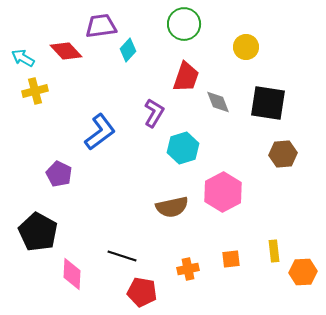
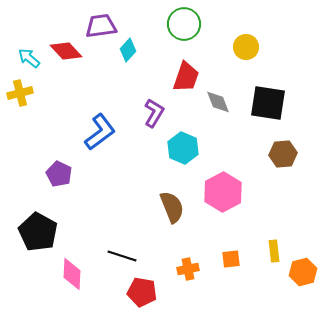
cyan arrow: moved 6 px right; rotated 10 degrees clockwise
yellow cross: moved 15 px left, 2 px down
cyan hexagon: rotated 20 degrees counterclockwise
brown semicircle: rotated 100 degrees counterclockwise
orange hexagon: rotated 12 degrees counterclockwise
